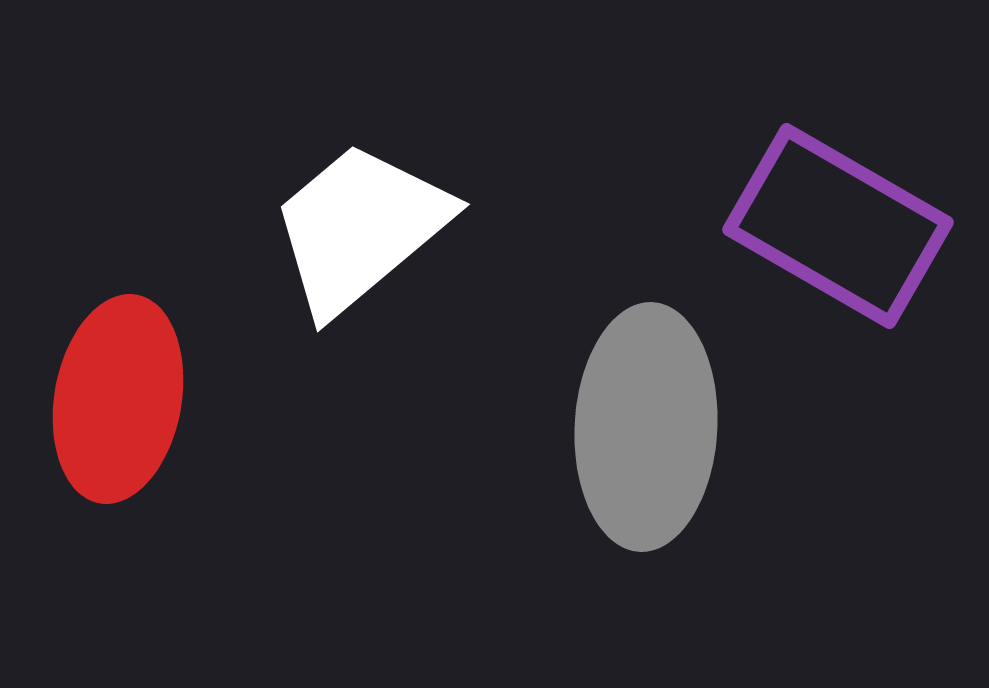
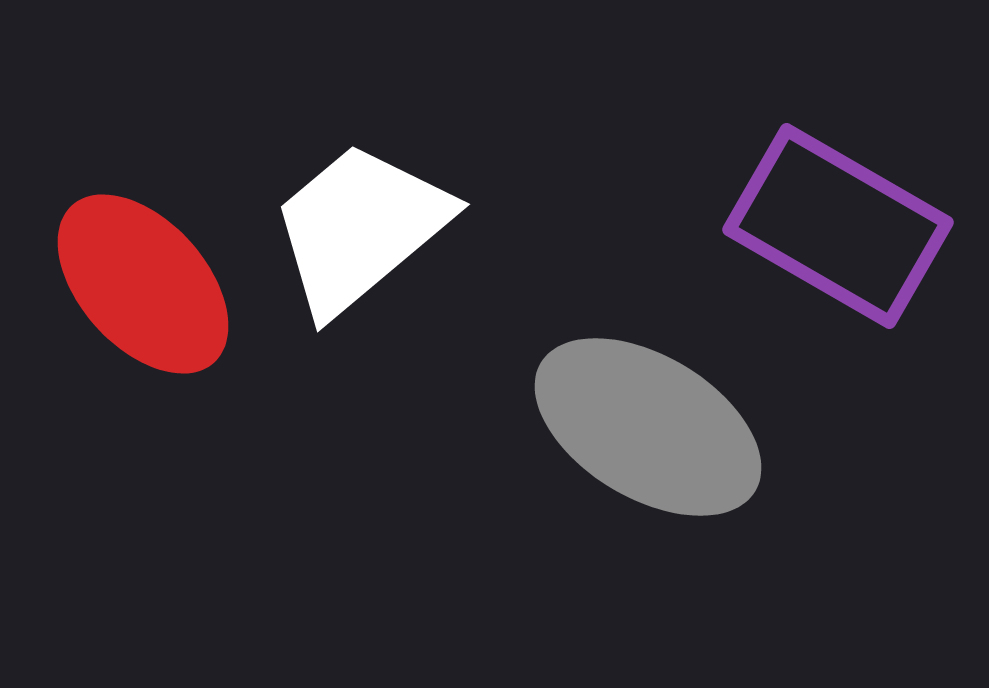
red ellipse: moved 25 px right, 115 px up; rotated 52 degrees counterclockwise
gray ellipse: moved 2 px right; rotated 62 degrees counterclockwise
